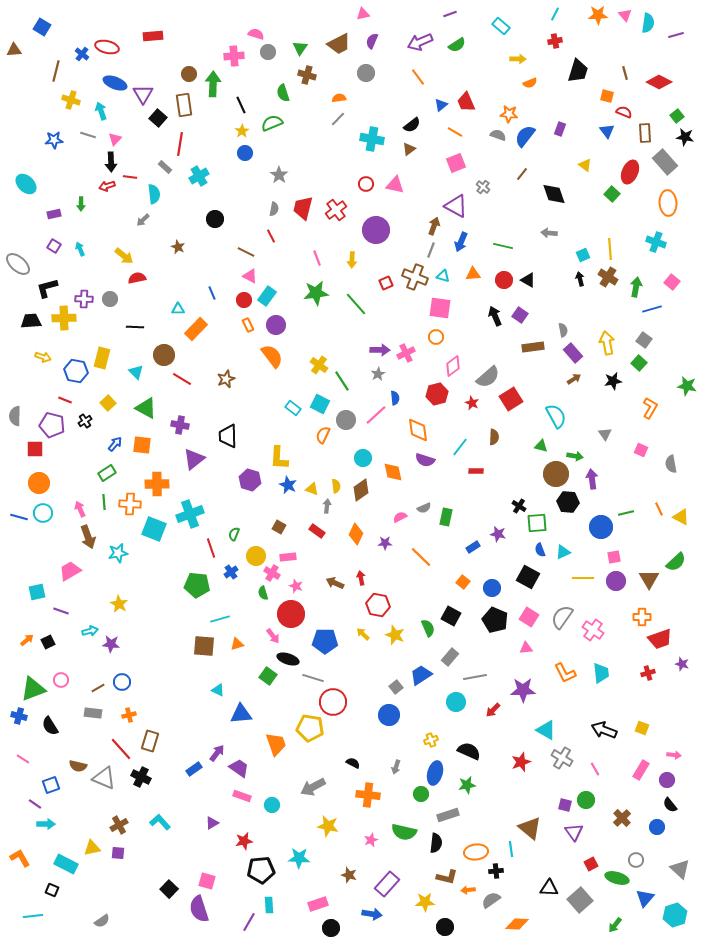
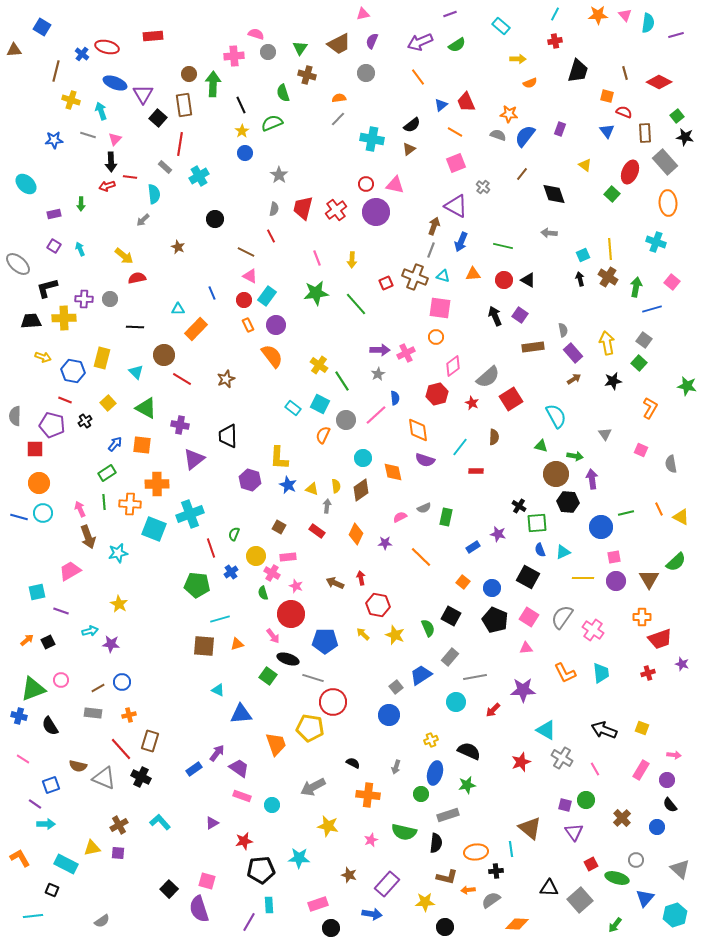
purple circle at (376, 230): moved 18 px up
blue hexagon at (76, 371): moved 3 px left
